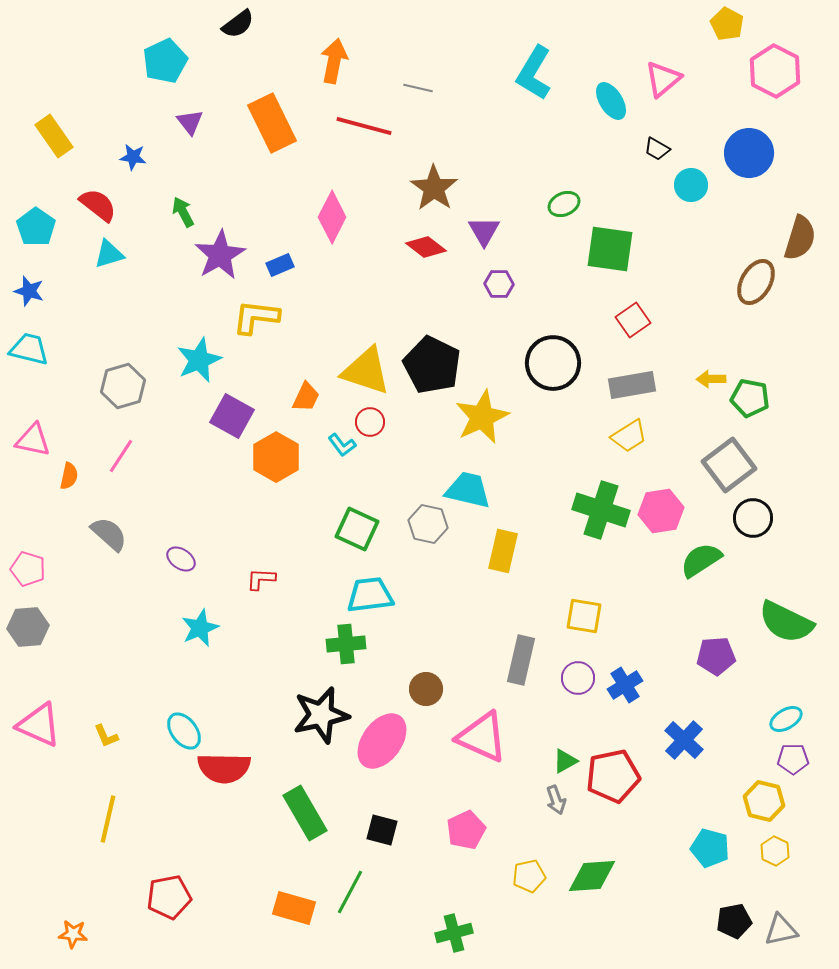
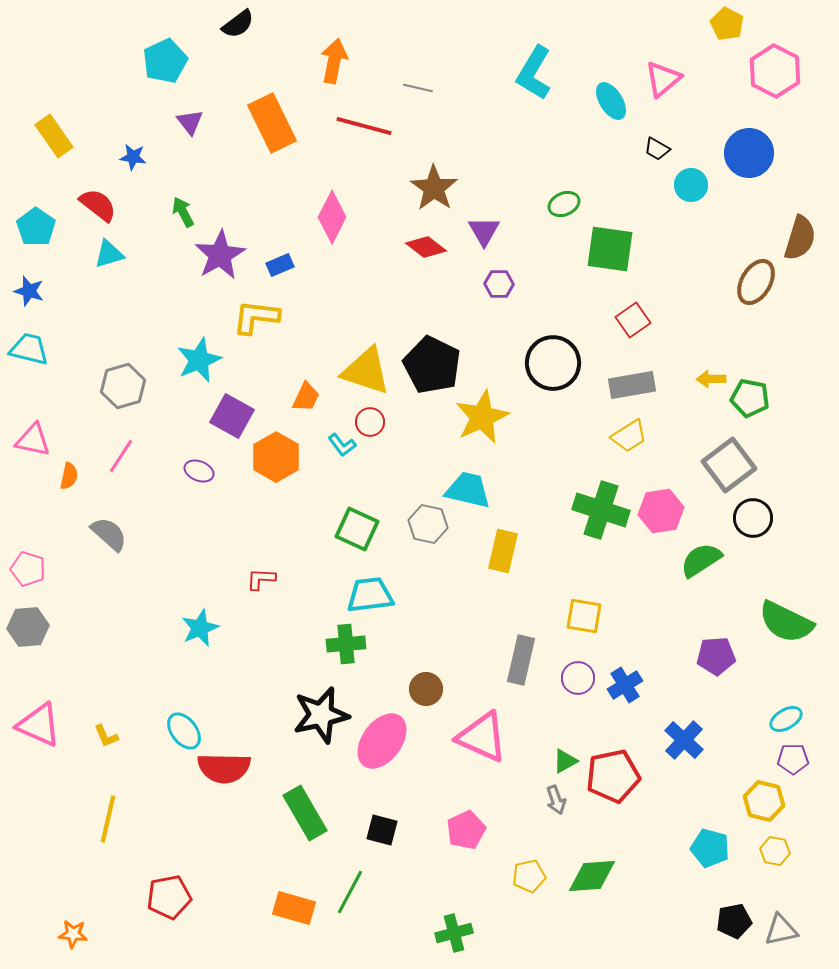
purple ellipse at (181, 559): moved 18 px right, 88 px up; rotated 12 degrees counterclockwise
yellow hexagon at (775, 851): rotated 16 degrees counterclockwise
